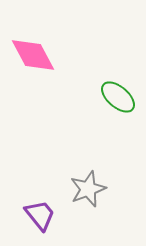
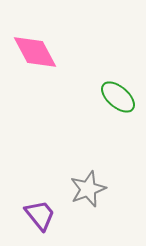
pink diamond: moved 2 px right, 3 px up
